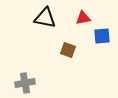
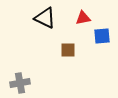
black triangle: rotated 15 degrees clockwise
brown square: rotated 21 degrees counterclockwise
gray cross: moved 5 px left
